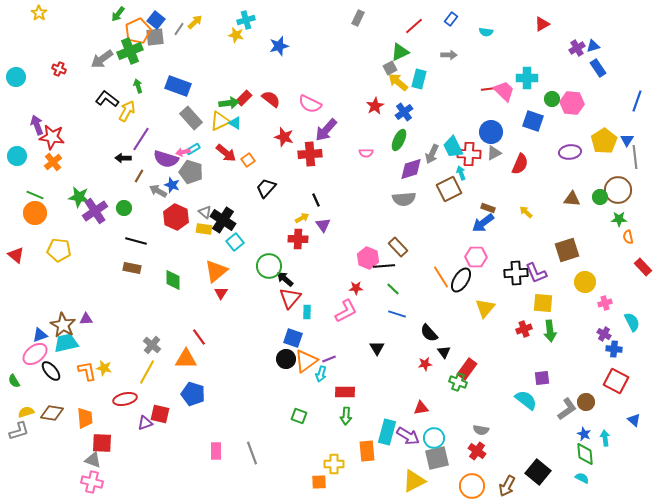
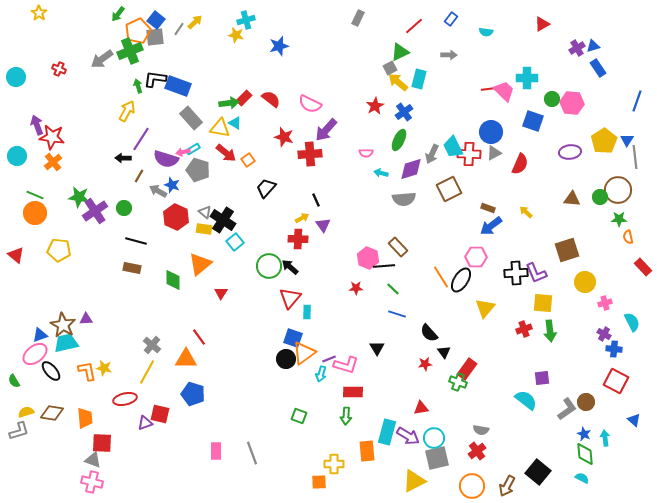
black L-shape at (107, 99): moved 48 px right, 20 px up; rotated 30 degrees counterclockwise
yellow triangle at (220, 121): moved 7 px down; rotated 35 degrees clockwise
gray pentagon at (191, 172): moved 7 px right, 2 px up
cyan arrow at (461, 173): moved 80 px left; rotated 56 degrees counterclockwise
blue arrow at (483, 223): moved 8 px right, 3 px down
orange triangle at (216, 271): moved 16 px left, 7 px up
black arrow at (285, 279): moved 5 px right, 12 px up
pink L-shape at (346, 311): moved 54 px down; rotated 45 degrees clockwise
orange triangle at (306, 361): moved 2 px left, 8 px up
red rectangle at (345, 392): moved 8 px right
red cross at (477, 451): rotated 18 degrees clockwise
